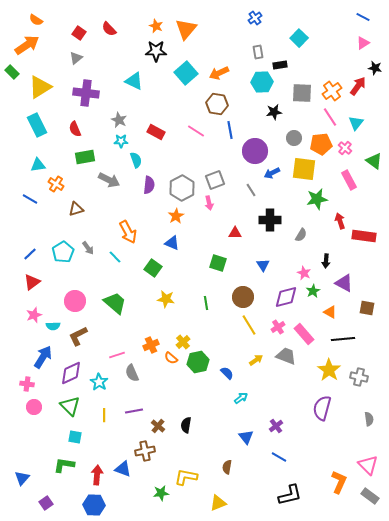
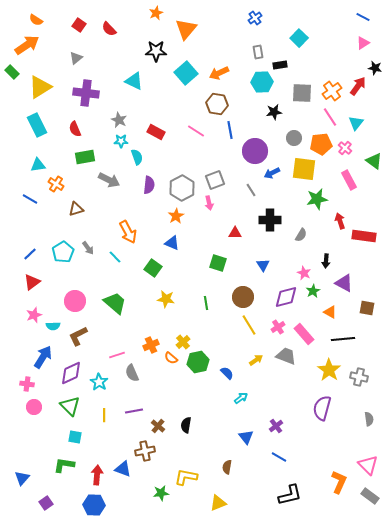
orange star at (156, 26): moved 13 px up; rotated 24 degrees clockwise
red square at (79, 33): moved 8 px up
cyan semicircle at (136, 160): moved 1 px right, 3 px up
